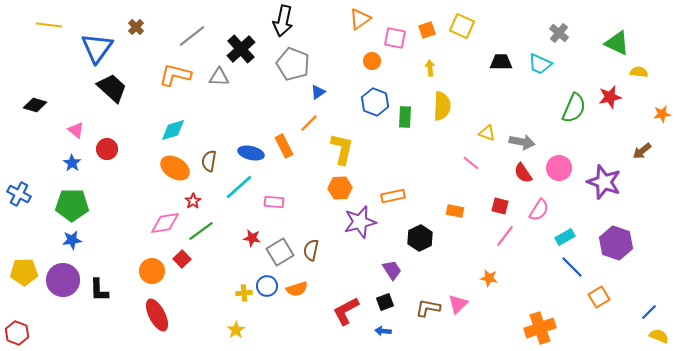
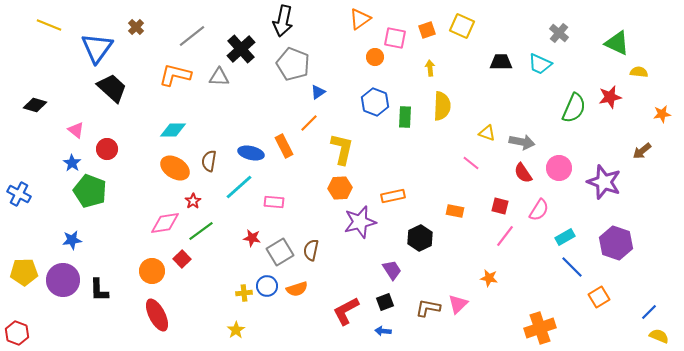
yellow line at (49, 25): rotated 15 degrees clockwise
orange circle at (372, 61): moved 3 px right, 4 px up
cyan diamond at (173, 130): rotated 16 degrees clockwise
green pentagon at (72, 205): moved 18 px right, 14 px up; rotated 20 degrees clockwise
